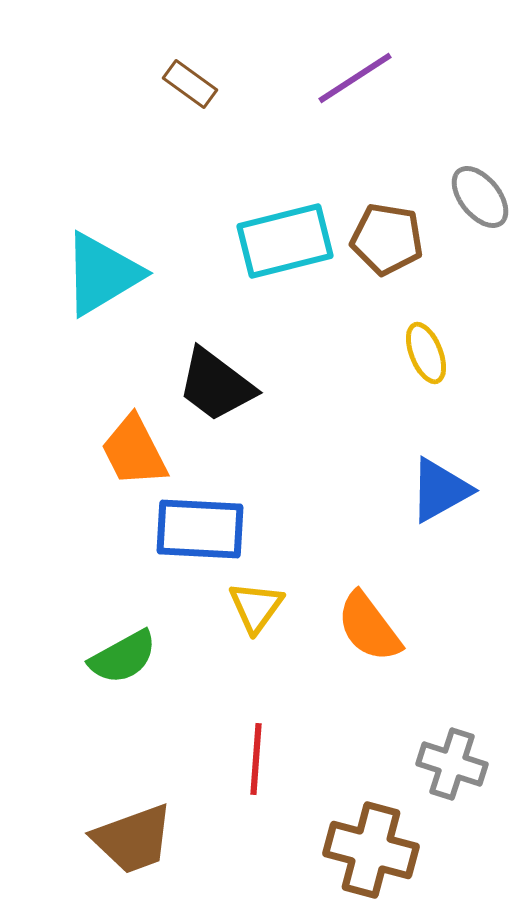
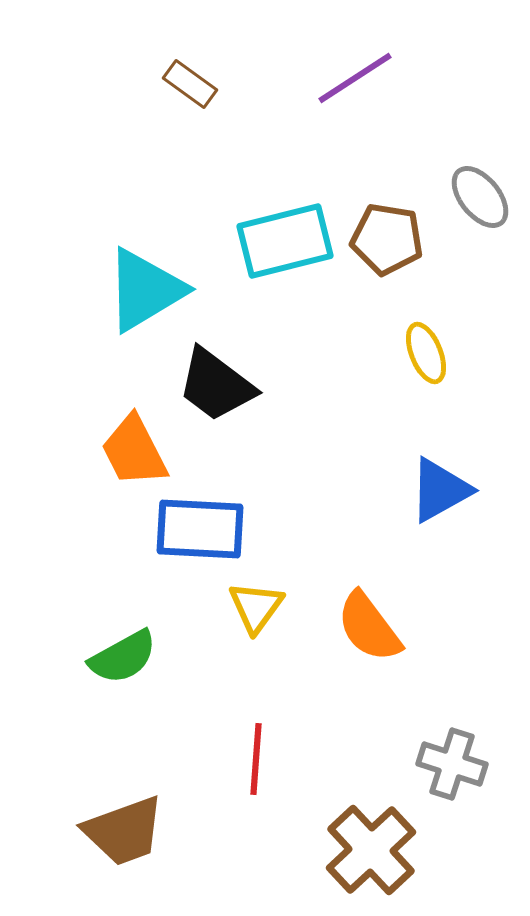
cyan triangle: moved 43 px right, 16 px down
brown trapezoid: moved 9 px left, 8 px up
brown cross: rotated 32 degrees clockwise
